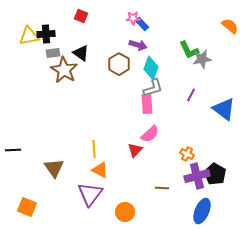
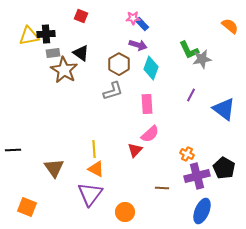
gray L-shape: moved 40 px left, 3 px down
orange triangle: moved 4 px left, 1 px up
black pentagon: moved 9 px right, 6 px up
